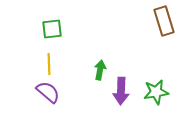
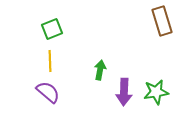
brown rectangle: moved 2 px left
green square: rotated 15 degrees counterclockwise
yellow line: moved 1 px right, 3 px up
purple arrow: moved 3 px right, 1 px down
